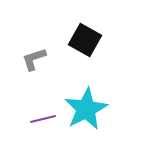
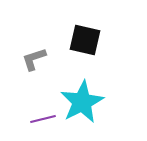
black square: rotated 16 degrees counterclockwise
cyan star: moved 4 px left, 7 px up
